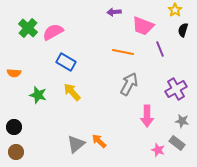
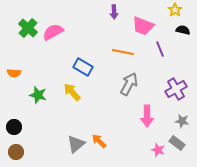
purple arrow: rotated 88 degrees counterclockwise
black semicircle: rotated 88 degrees clockwise
blue rectangle: moved 17 px right, 5 px down
